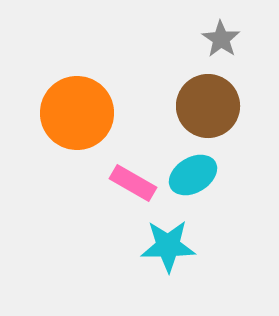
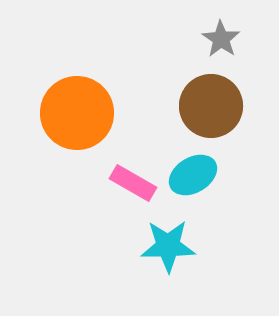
brown circle: moved 3 px right
